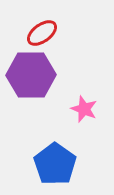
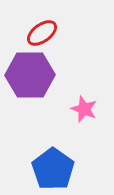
purple hexagon: moved 1 px left
blue pentagon: moved 2 px left, 5 px down
